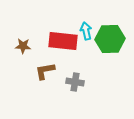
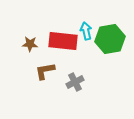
green hexagon: rotated 8 degrees counterclockwise
brown star: moved 7 px right, 2 px up
gray cross: rotated 36 degrees counterclockwise
